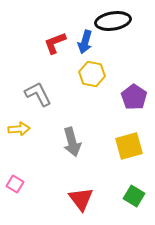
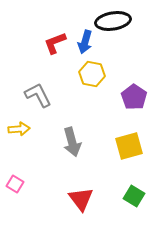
gray L-shape: moved 1 px down
